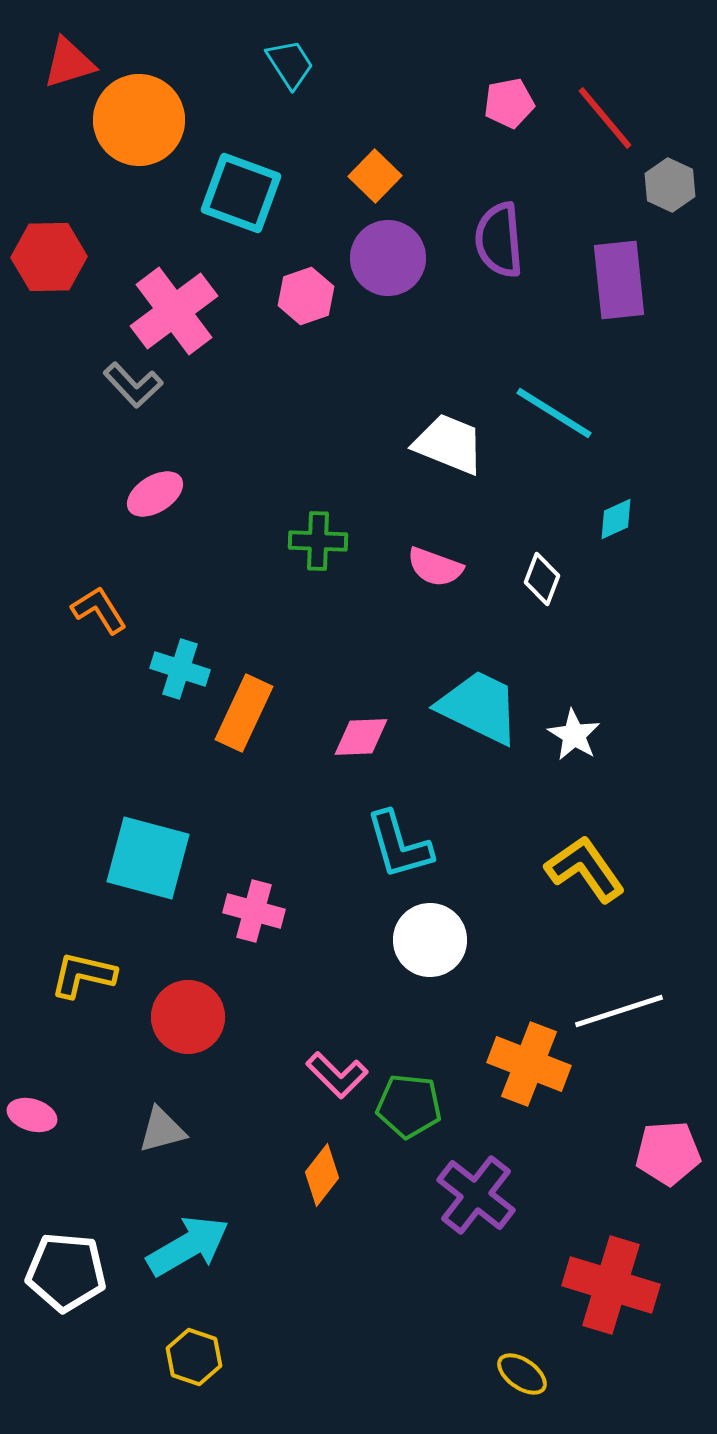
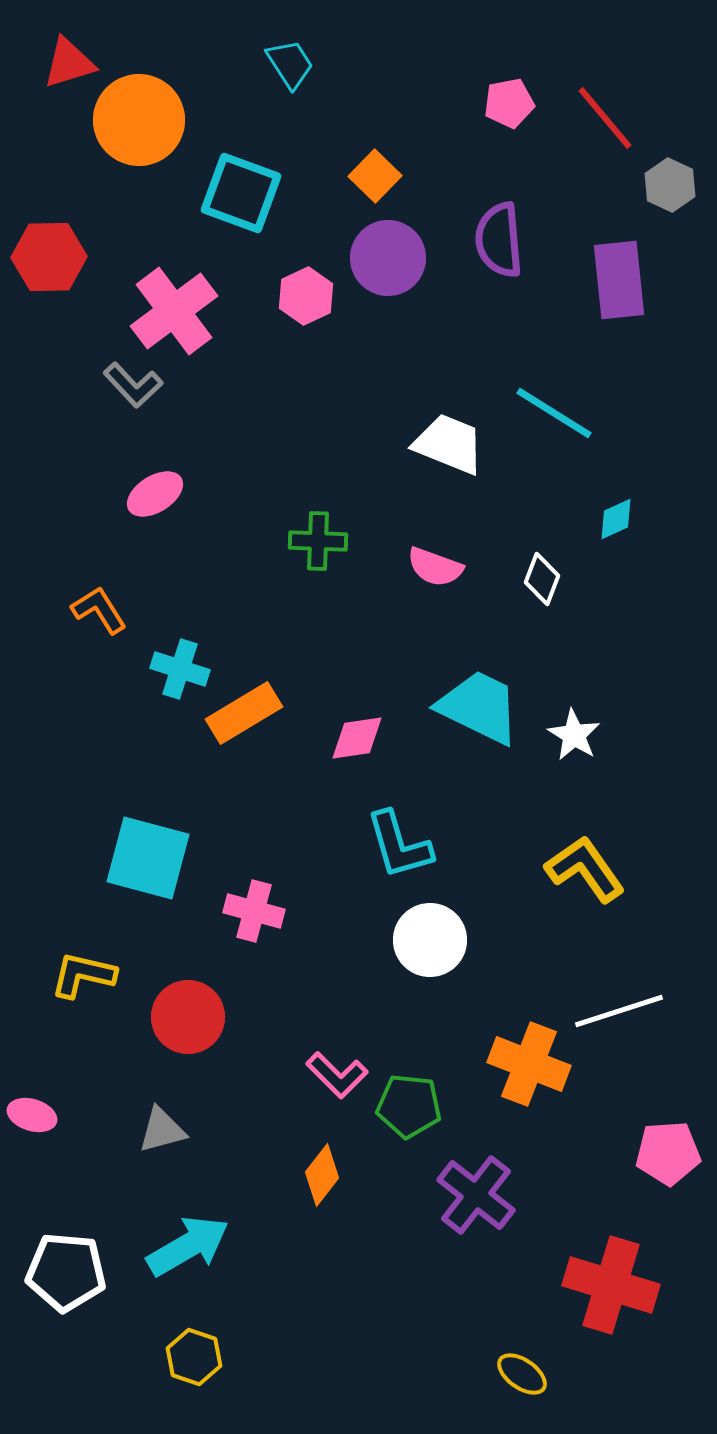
pink hexagon at (306, 296): rotated 6 degrees counterclockwise
orange rectangle at (244, 713): rotated 34 degrees clockwise
pink diamond at (361, 737): moved 4 px left, 1 px down; rotated 6 degrees counterclockwise
